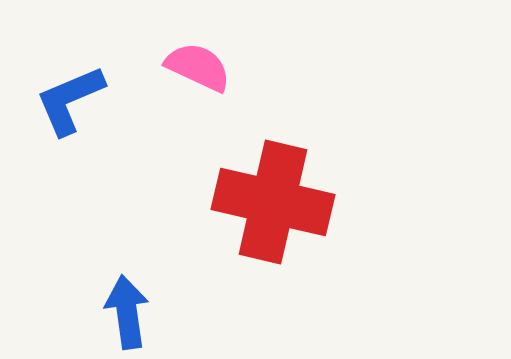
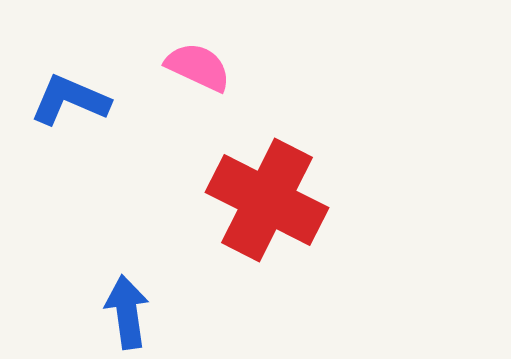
blue L-shape: rotated 46 degrees clockwise
red cross: moved 6 px left, 2 px up; rotated 14 degrees clockwise
